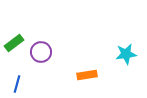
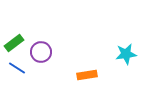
blue line: moved 16 px up; rotated 72 degrees counterclockwise
